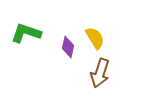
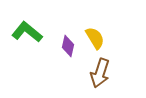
green L-shape: moved 1 px right, 1 px up; rotated 20 degrees clockwise
purple diamond: moved 1 px up
